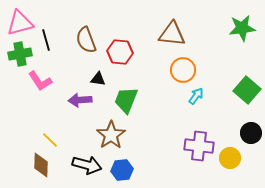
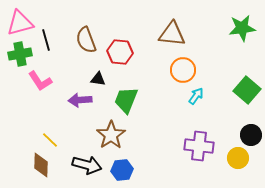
black circle: moved 2 px down
yellow circle: moved 8 px right
